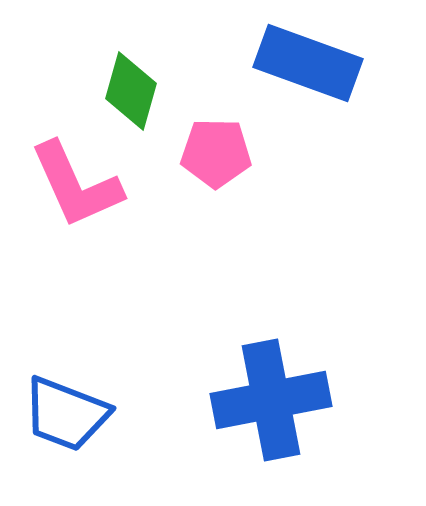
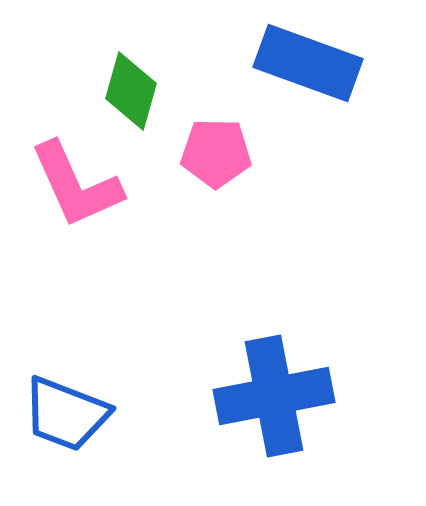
blue cross: moved 3 px right, 4 px up
